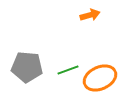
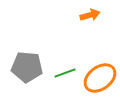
green line: moved 3 px left, 3 px down
orange ellipse: rotated 12 degrees counterclockwise
